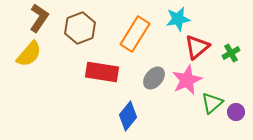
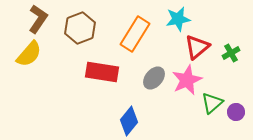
brown L-shape: moved 1 px left, 1 px down
blue diamond: moved 1 px right, 5 px down
